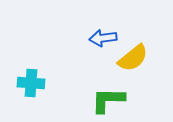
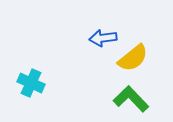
cyan cross: rotated 20 degrees clockwise
green L-shape: moved 23 px right, 1 px up; rotated 45 degrees clockwise
